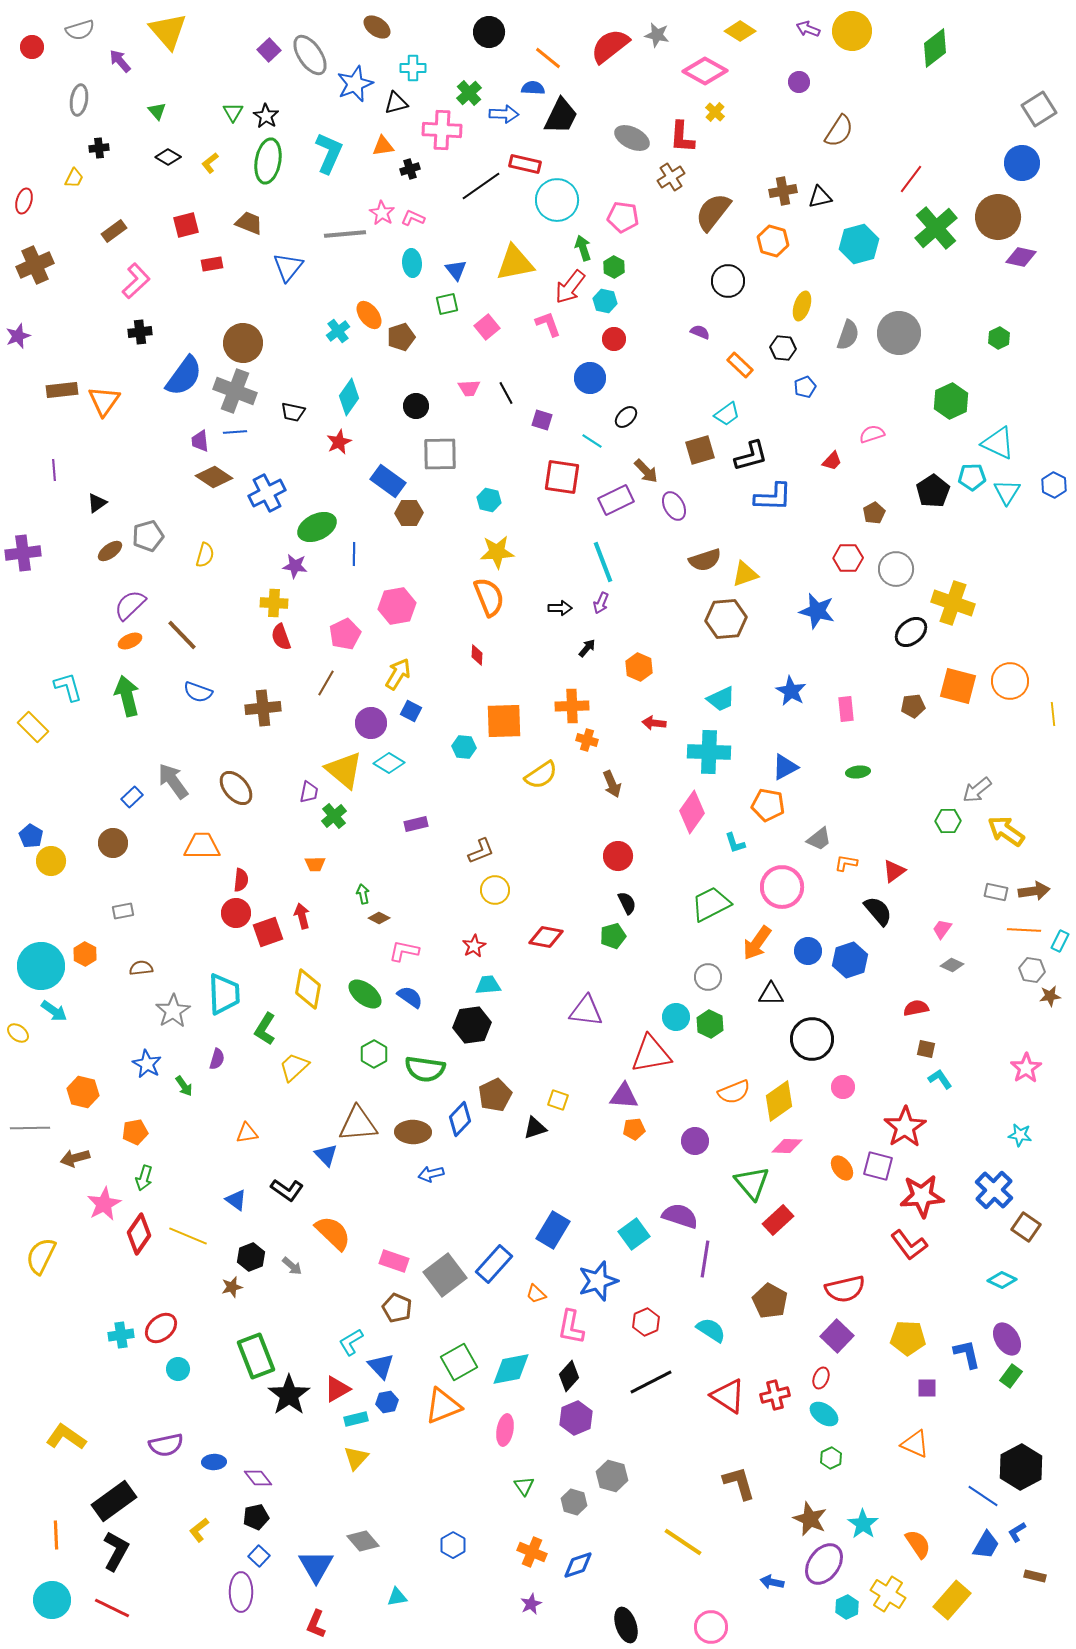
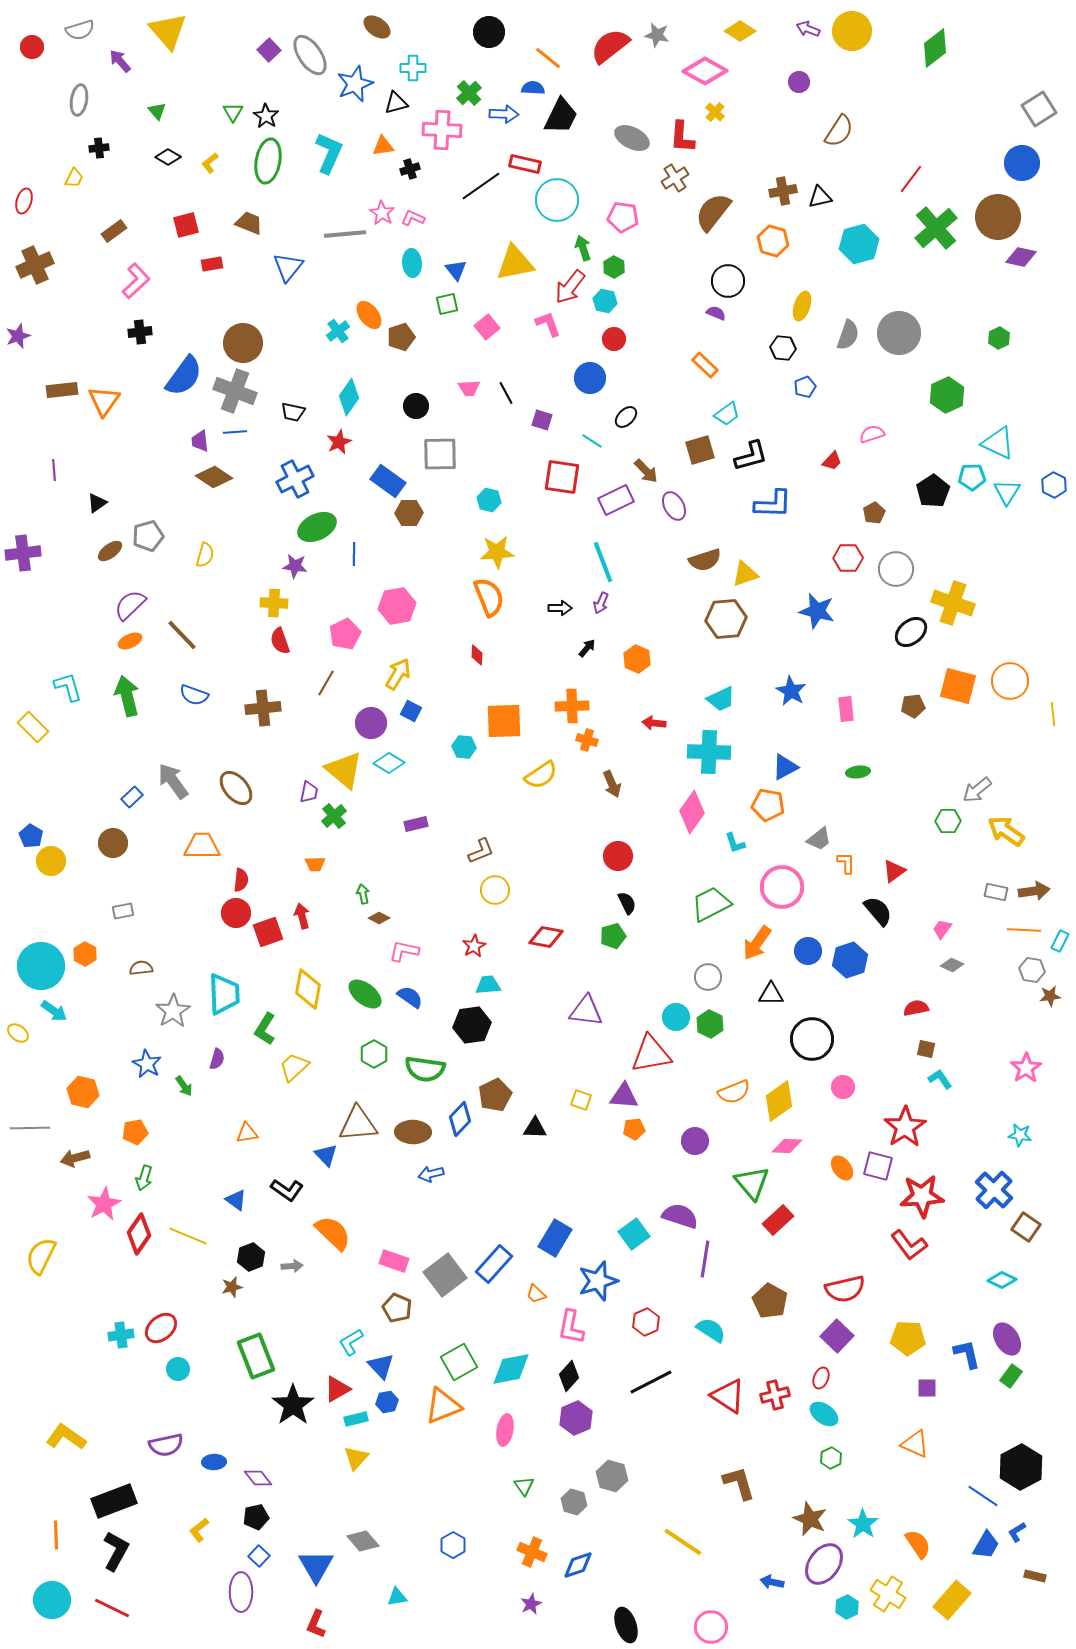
brown cross at (671, 177): moved 4 px right, 1 px down
purple semicircle at (700, 332): moved 16 px right, 19 px up
orange rectangle at (740, 365): moved 35 px left
green hexagon at (951, 401): moved 4 px left, 6 px up
blue cross at (267, 493): moved 28 px right, 14 px up
blue L-shape at (773, 497): moved 7 px down
red semicircle at (281, 637): moved 1 px left, 4 px down
orange hexagon at (639, 667): moved 2 px left, 8 px up
blue semicircle at (198, 692): moved 4 px left, 3 px down
orange L-shape at (846, 863): rotated 80 degrees clockwise
yellow square at (558, 1100): moved 23 px right
black triangle at (535, 1128): rotated 20 degrees clockwise
blue rectangle at (553, 1230): moved 2 px right, 8 px down
gray arrow at (292, 1266): rotated 45 degrees counterclockwise
black star at (289, 1395): moved 4 px right, 10 px down
black rectangle at (114, 1501): rotated 15 degrees clockwise
